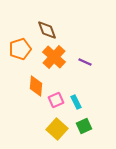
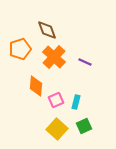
cyan rectangle: rotated 40 degrees clockwise
